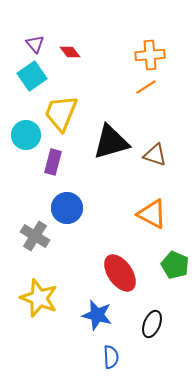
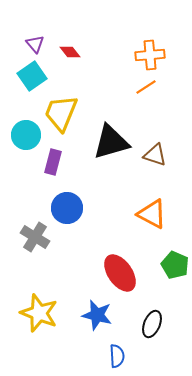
gray cross: moved 1 px down
yellow star: moved 15 px down
blue semicircle: moved 6 px right, 1 px up
